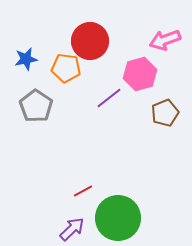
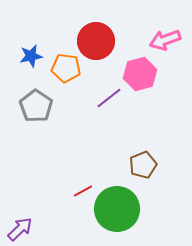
red circle: moved 6 px right
blue star: moved 5 px right, 3 px up
brown pentagon: moved 22 px left, 52 px down
green circle: moved 1 px left, 9 px up
purple arrow: moved 52 px left
